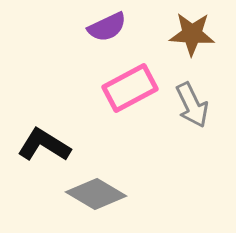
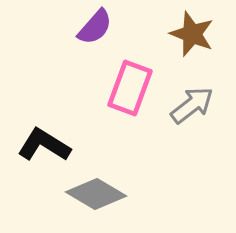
purple semicircle: moved 12 px left; rotated 24 degrees counterclockwise
brown star: rotated 18 degrees clockwise
pink rectangle: rotated 42 degrees counterclockwise
gray arrow: rotated 102 degrees counterclockwise
